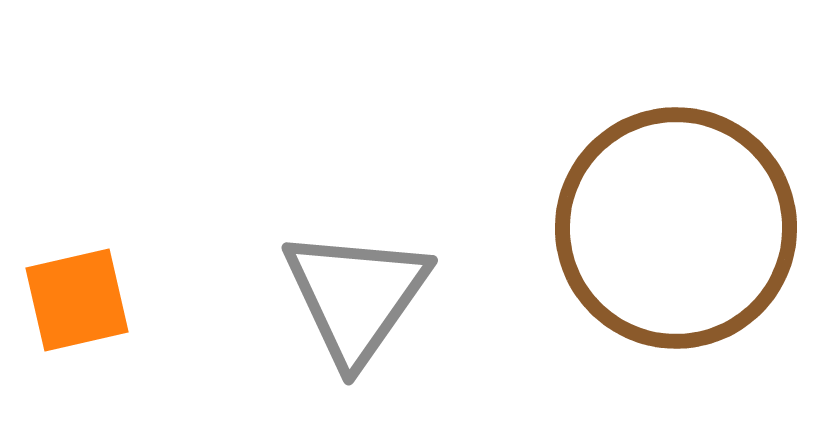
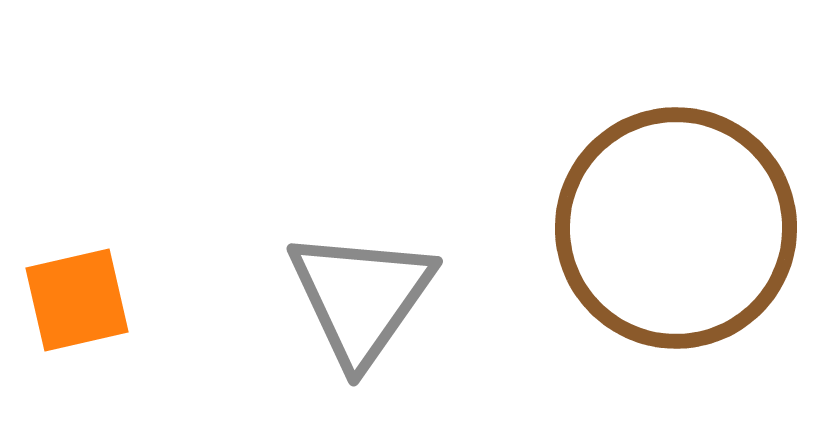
gray triangle: moved 5 px right, 1 px down
